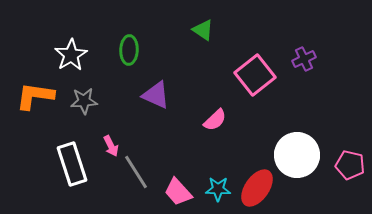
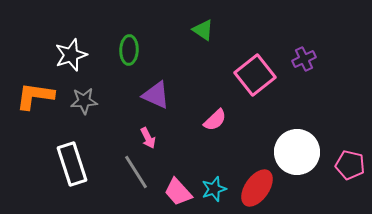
white star: rotated 12 degrees clockwise
pink arrow: moved 37 px right, 8 px up
white circle: moved 3 px up
cyan star: moved 4 px left; rotated 20 degrees counterclockwise
